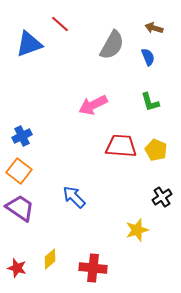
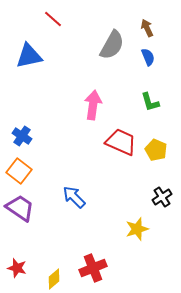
red line: moved 7 px left, 5 px up
brown arrow: moved 7 px left; rotated 48 degrees clockwise
blue triangle: moved 12 px down; rotated 8 degrees clockwise
pink arrow: rotated 124 degrees clockwise
blue cross: rotated 30 degrees counterclockwise
red trapezoid: moved 4 px up; rotated 20 degrees clockwise
yellow star: moved 1 px up
yellow diamond: moved 4 px right, 20 px down
red cross: rotated 28 degrees counterclockwise
